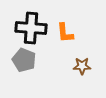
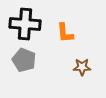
black cross: moved 6 px left, 4 px up
brown star: moved 1 px down
